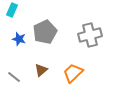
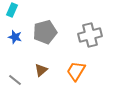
gray pentagon: rotated 10 degrees clockwise
blue star: moved 4 px left, 2 px up
orange trapezoid: moved 3 px right, 2 px up; rotated 15 degrees counterclockwise
gray line: moved 1 px right, 3 px down
